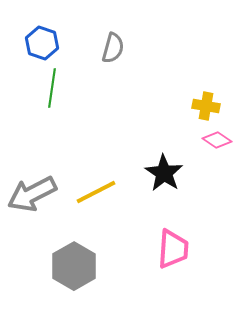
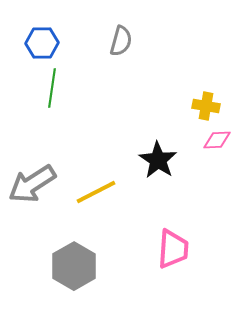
blue hexagon: rotated 20 degrees counterclockwise
gray semicircle: moved 8 px right, 7 px up
pink diamond: rotated 36 degrees counterclockwise
black star: moved 6 px left, 13 px up
gray arrow: moved 10 px up; rotated 6 degrees counterclockwise
